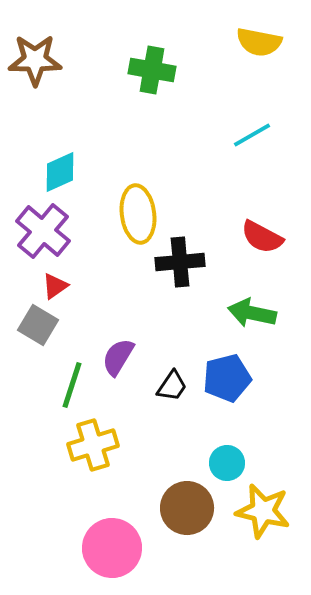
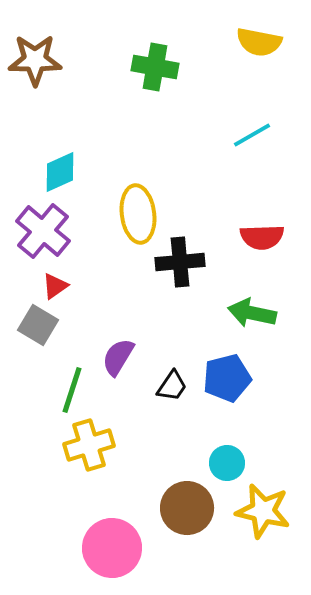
green cross: moved 3 px right, 3 px up
red semicircle: rotated 30 degrees counterclockwise
green line: moved 5 px down
yellow cross: moved 4 px left
